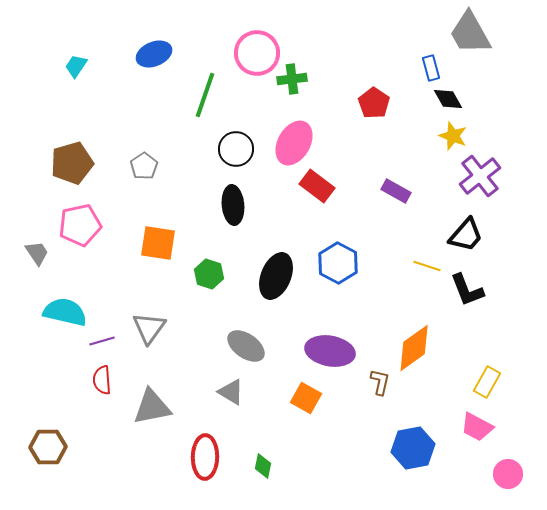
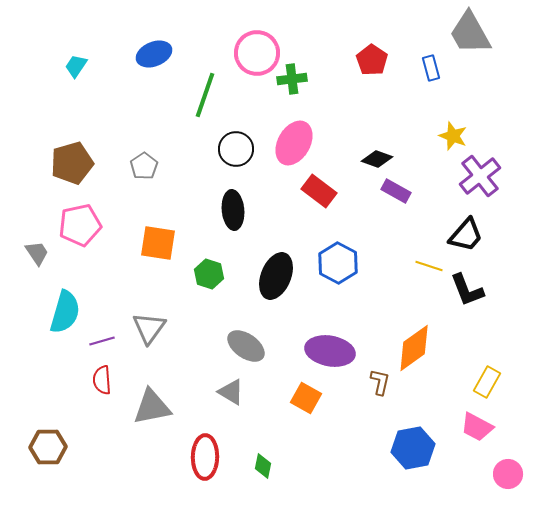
black diamond at (448, 99): moved 71 px left, 60 px down; rotated 40 degrees counterclockwise
red pentagon at (374, 103): moved 2 px left, 43 px up
red rectangle at (317, 186): moved 2 px right, 5 px down
black ellipse at (233, 205): moved 5 px down
yellow line at (427, 266): moved 2 px right
cyan semicircle at (65, 312): rotated 93 degrees clockwise
